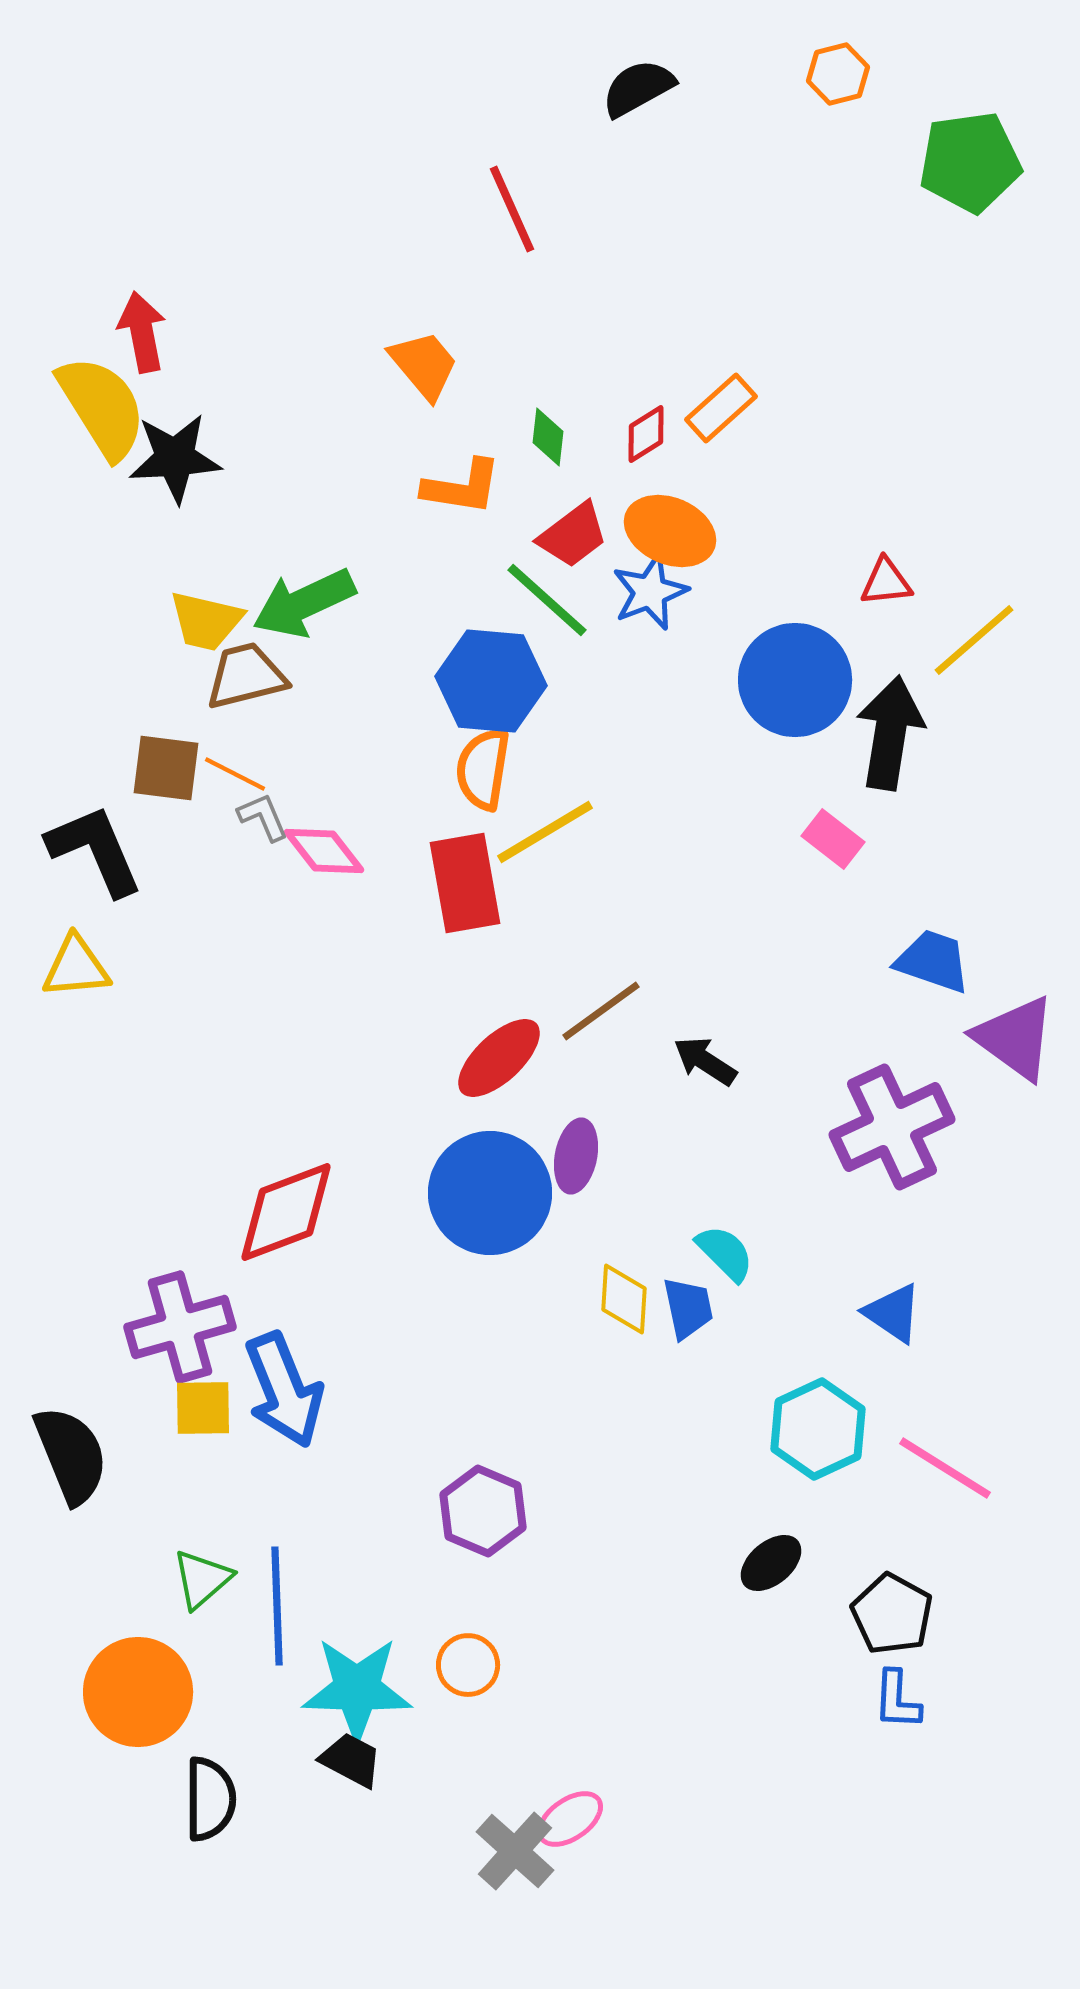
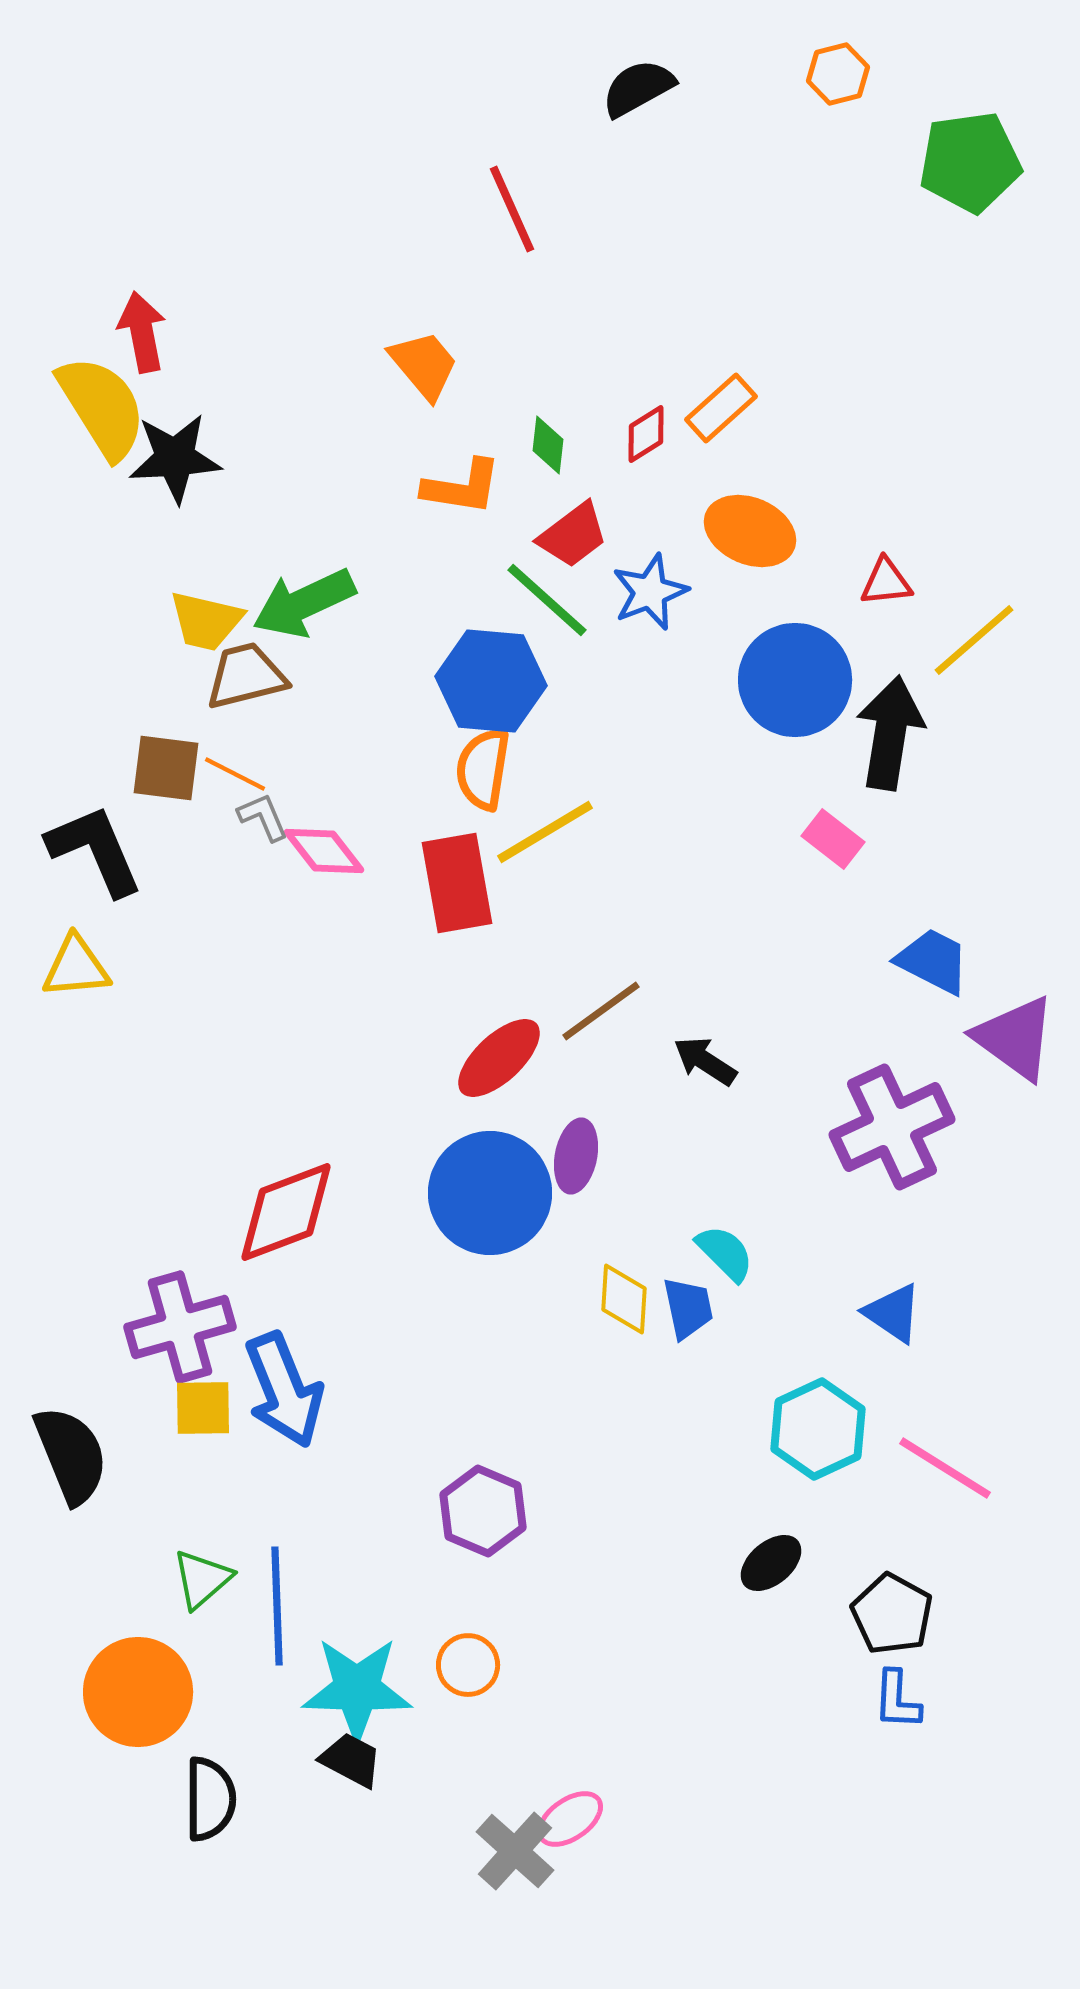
green diamond at (548, 437): moved 8 px down
orange ellipse at (670, 531): moved 80 px right
red rectangle at (465, 883): moved 8 px left
blue trapezoid at (933, 961): rotated 8 degrees clockwise
